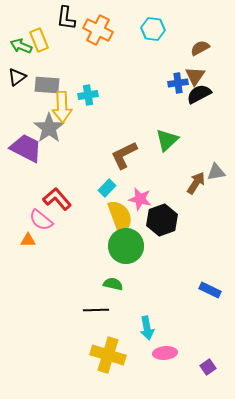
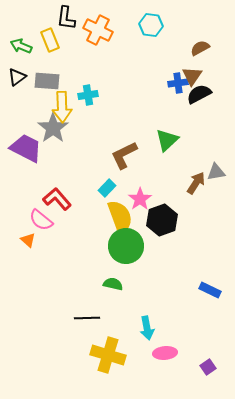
cyan hexagon: moved 2 px left, 4 px up
yellow rectangle: moved 11 px right
brown triangle: moved 3 px left
gray rectangle: moved 4 px up
gray star: moved 4 px right
pink star: rotated 25 degrees clockwise
orange triangle: rotated 42 degrees clockwise
black line: moved 9 px left, 8 px down
